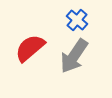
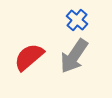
red semicircle: moved 1 px left, 9 px down
